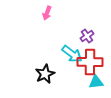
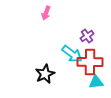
pink arrow: moved 1 px left
